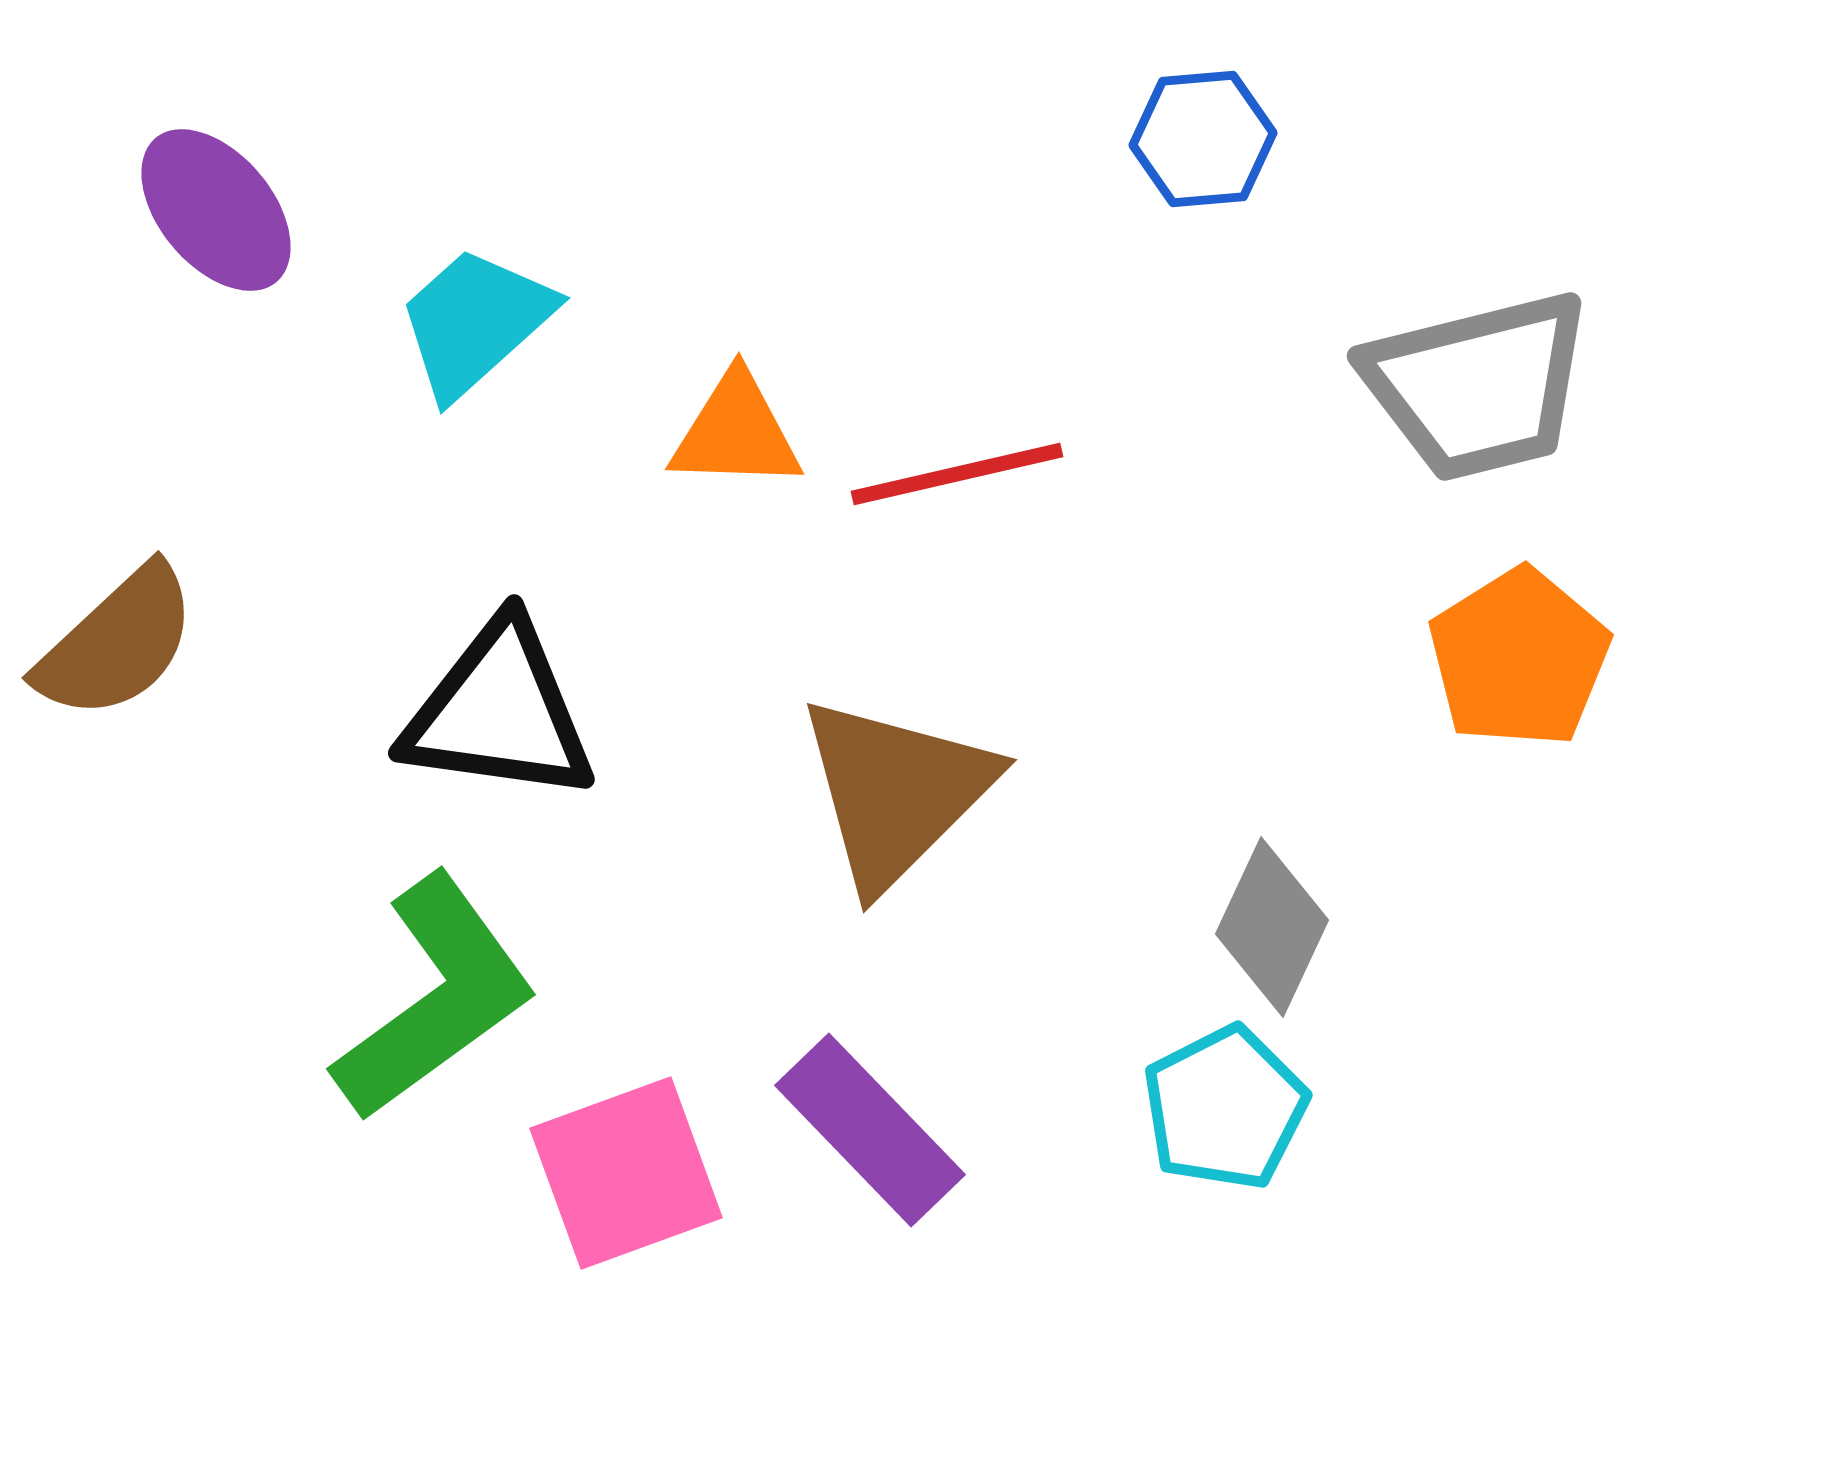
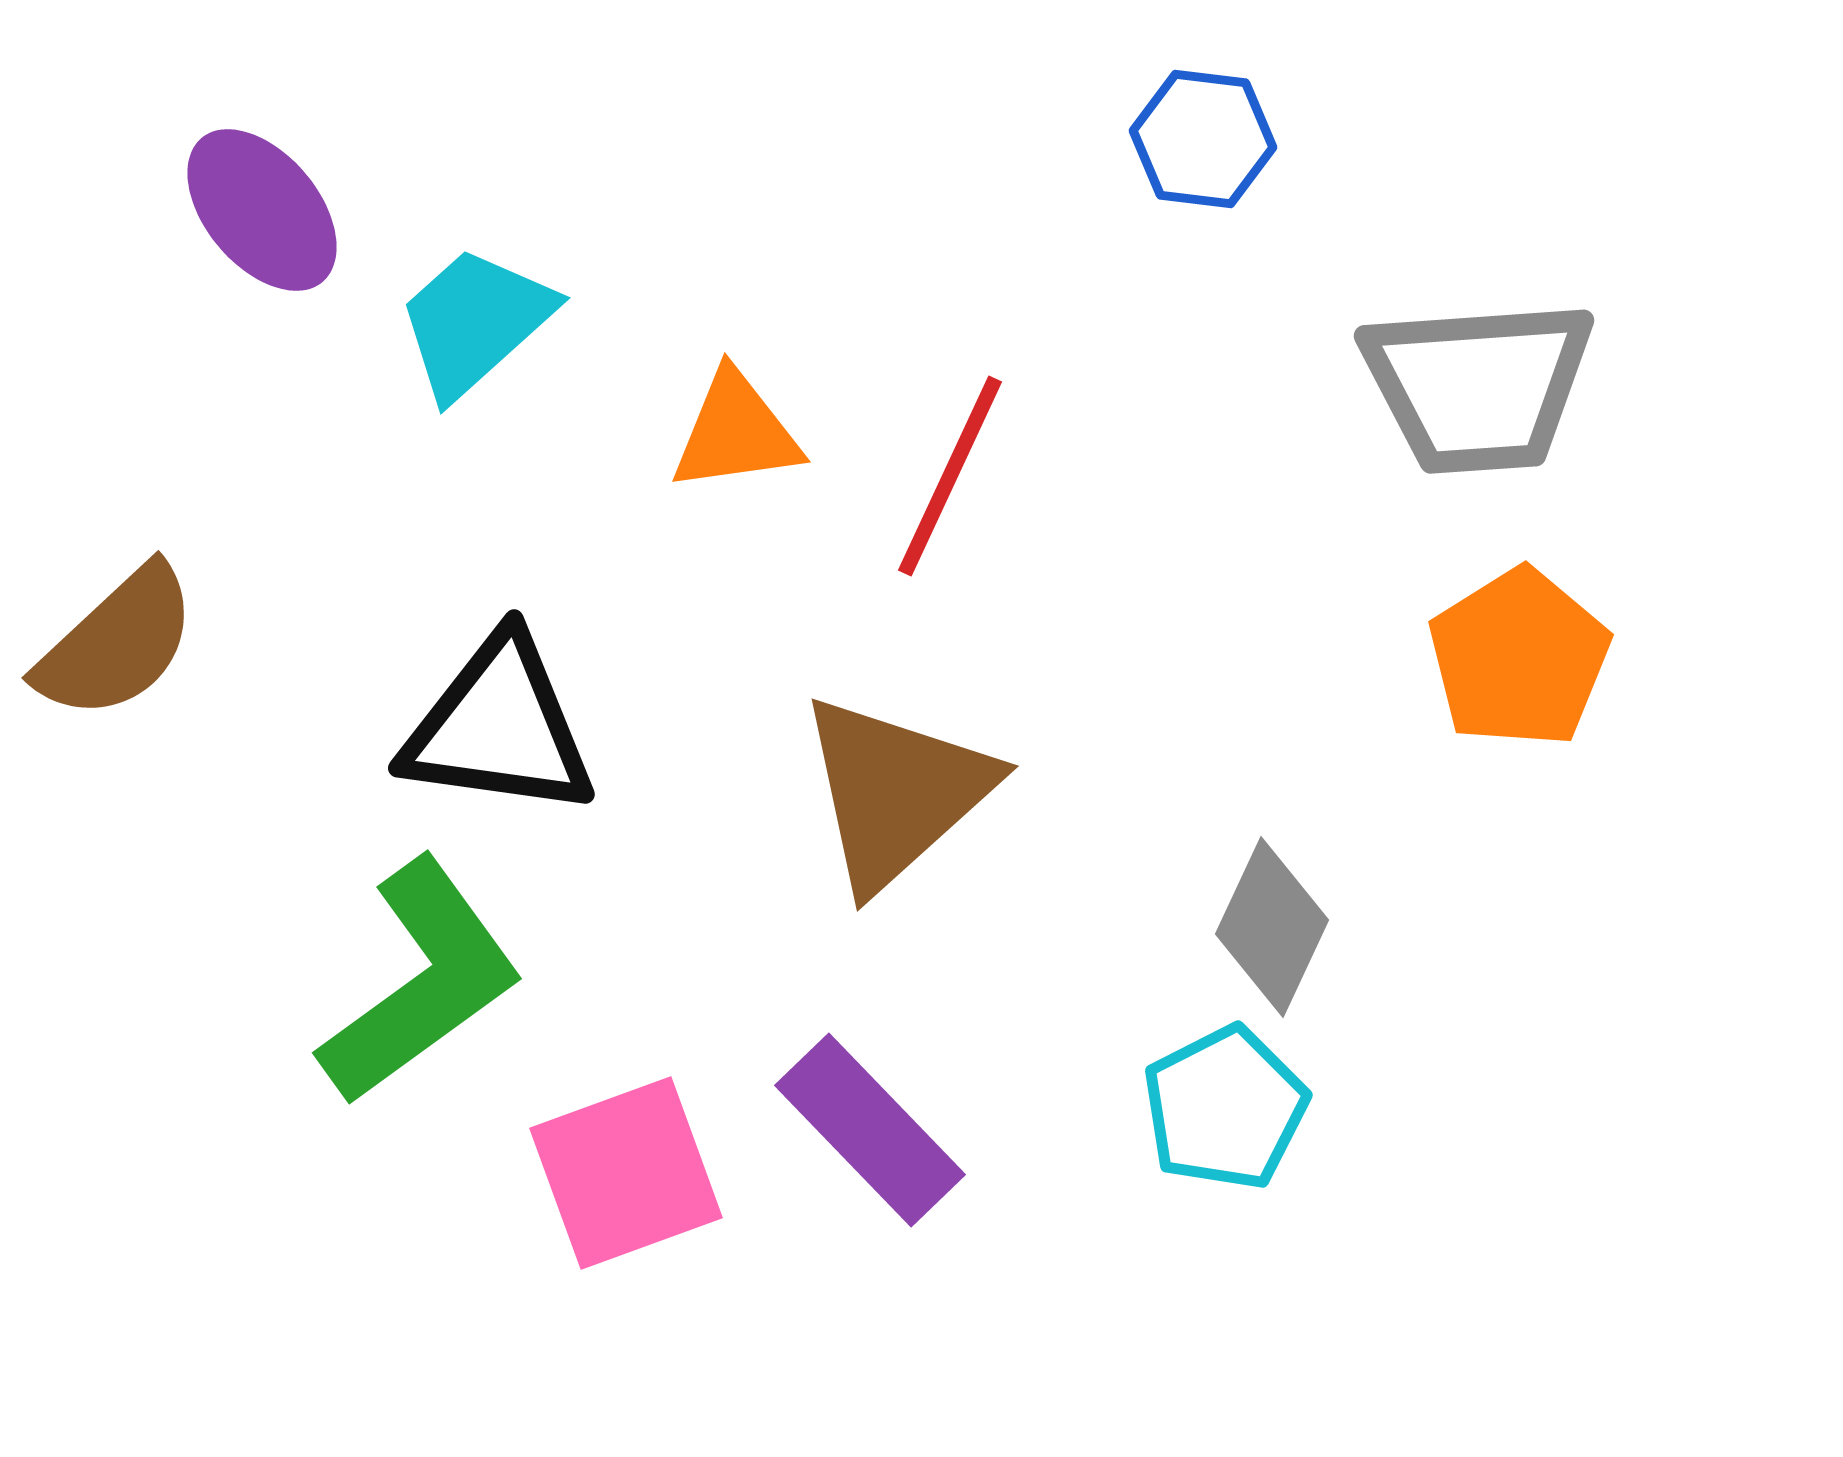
blue hexagon: rotated 12 degrees clockwise
purple ellipse: moved 46 px right
gray trapezoid: rotated 10 degrees clockwise
orange triangle: rotated 10 degrees counterclockwise
red line: moved 7 px left, 2 px down; rotated 52 degrees counterclockwise
black triangle: moved 15 px down
brown triangle: rotated 3 degrees clockwise
green L-shape: moved 14 px left, 16 px up
